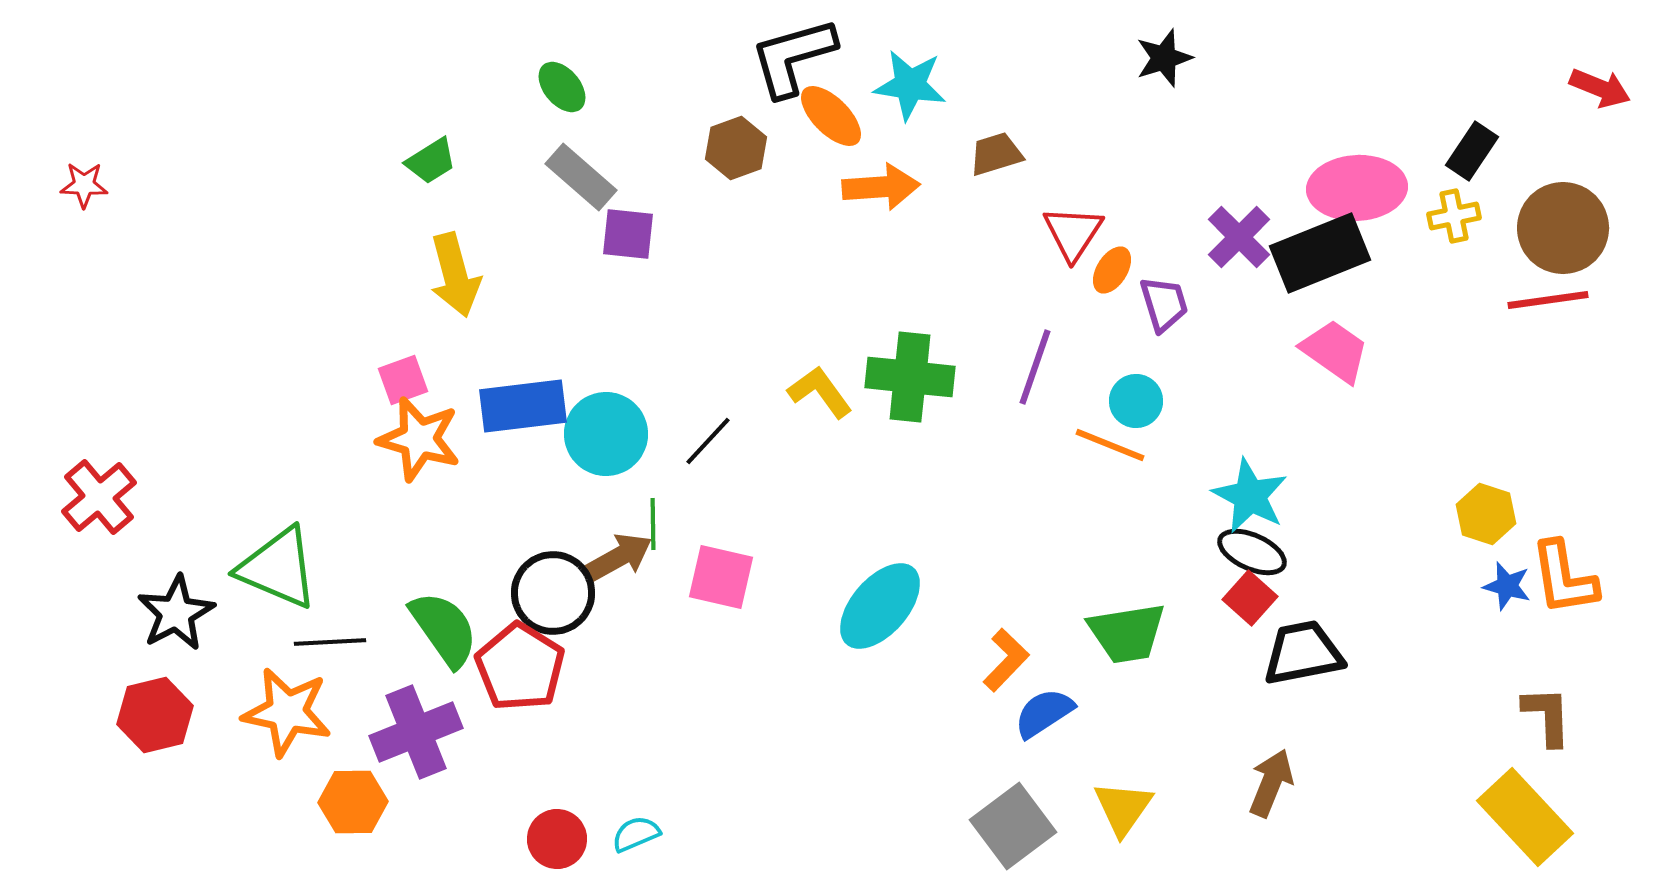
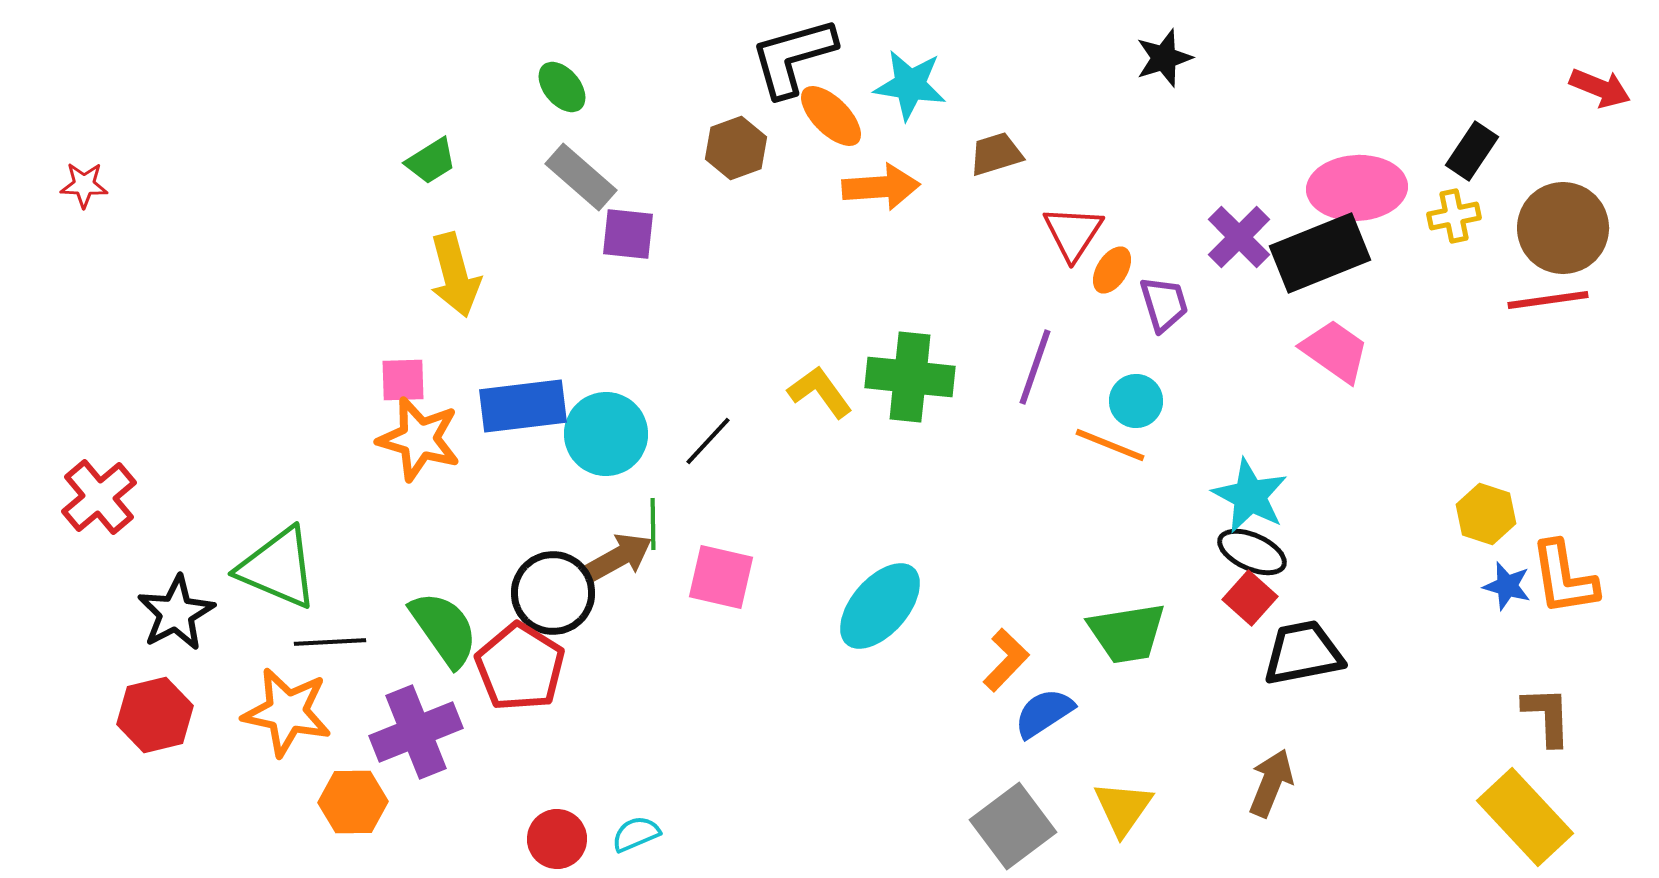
pink square at (403, 380): rotated 18 degrees clockwise
